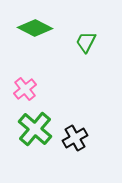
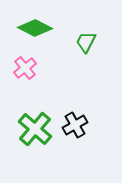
pink cross: moved 21 px up
black cross: moved 13 px up
